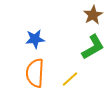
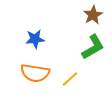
orange semicircle: rotated 84 degrees counterclockwise
